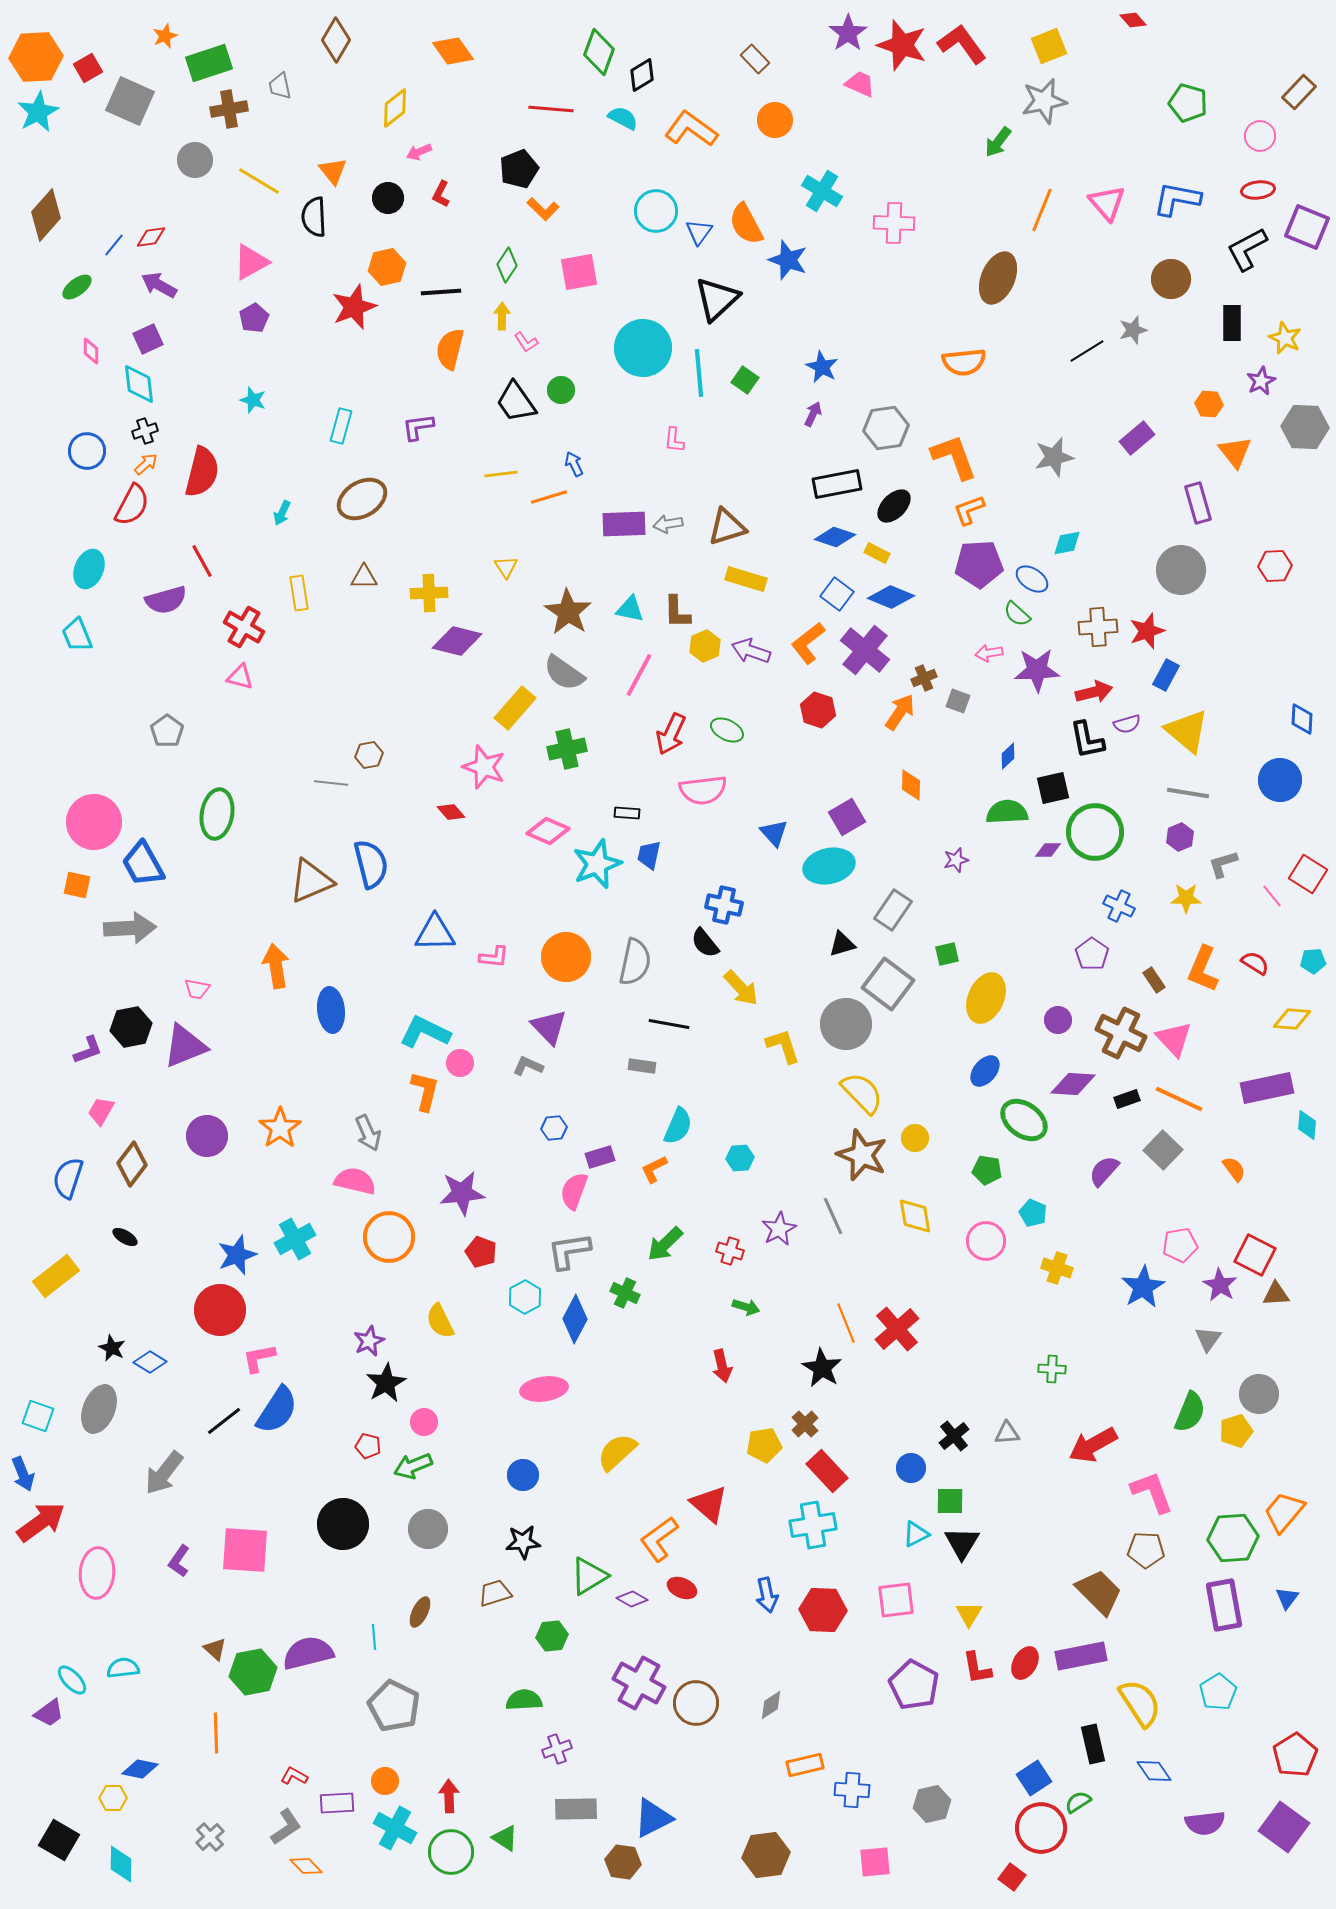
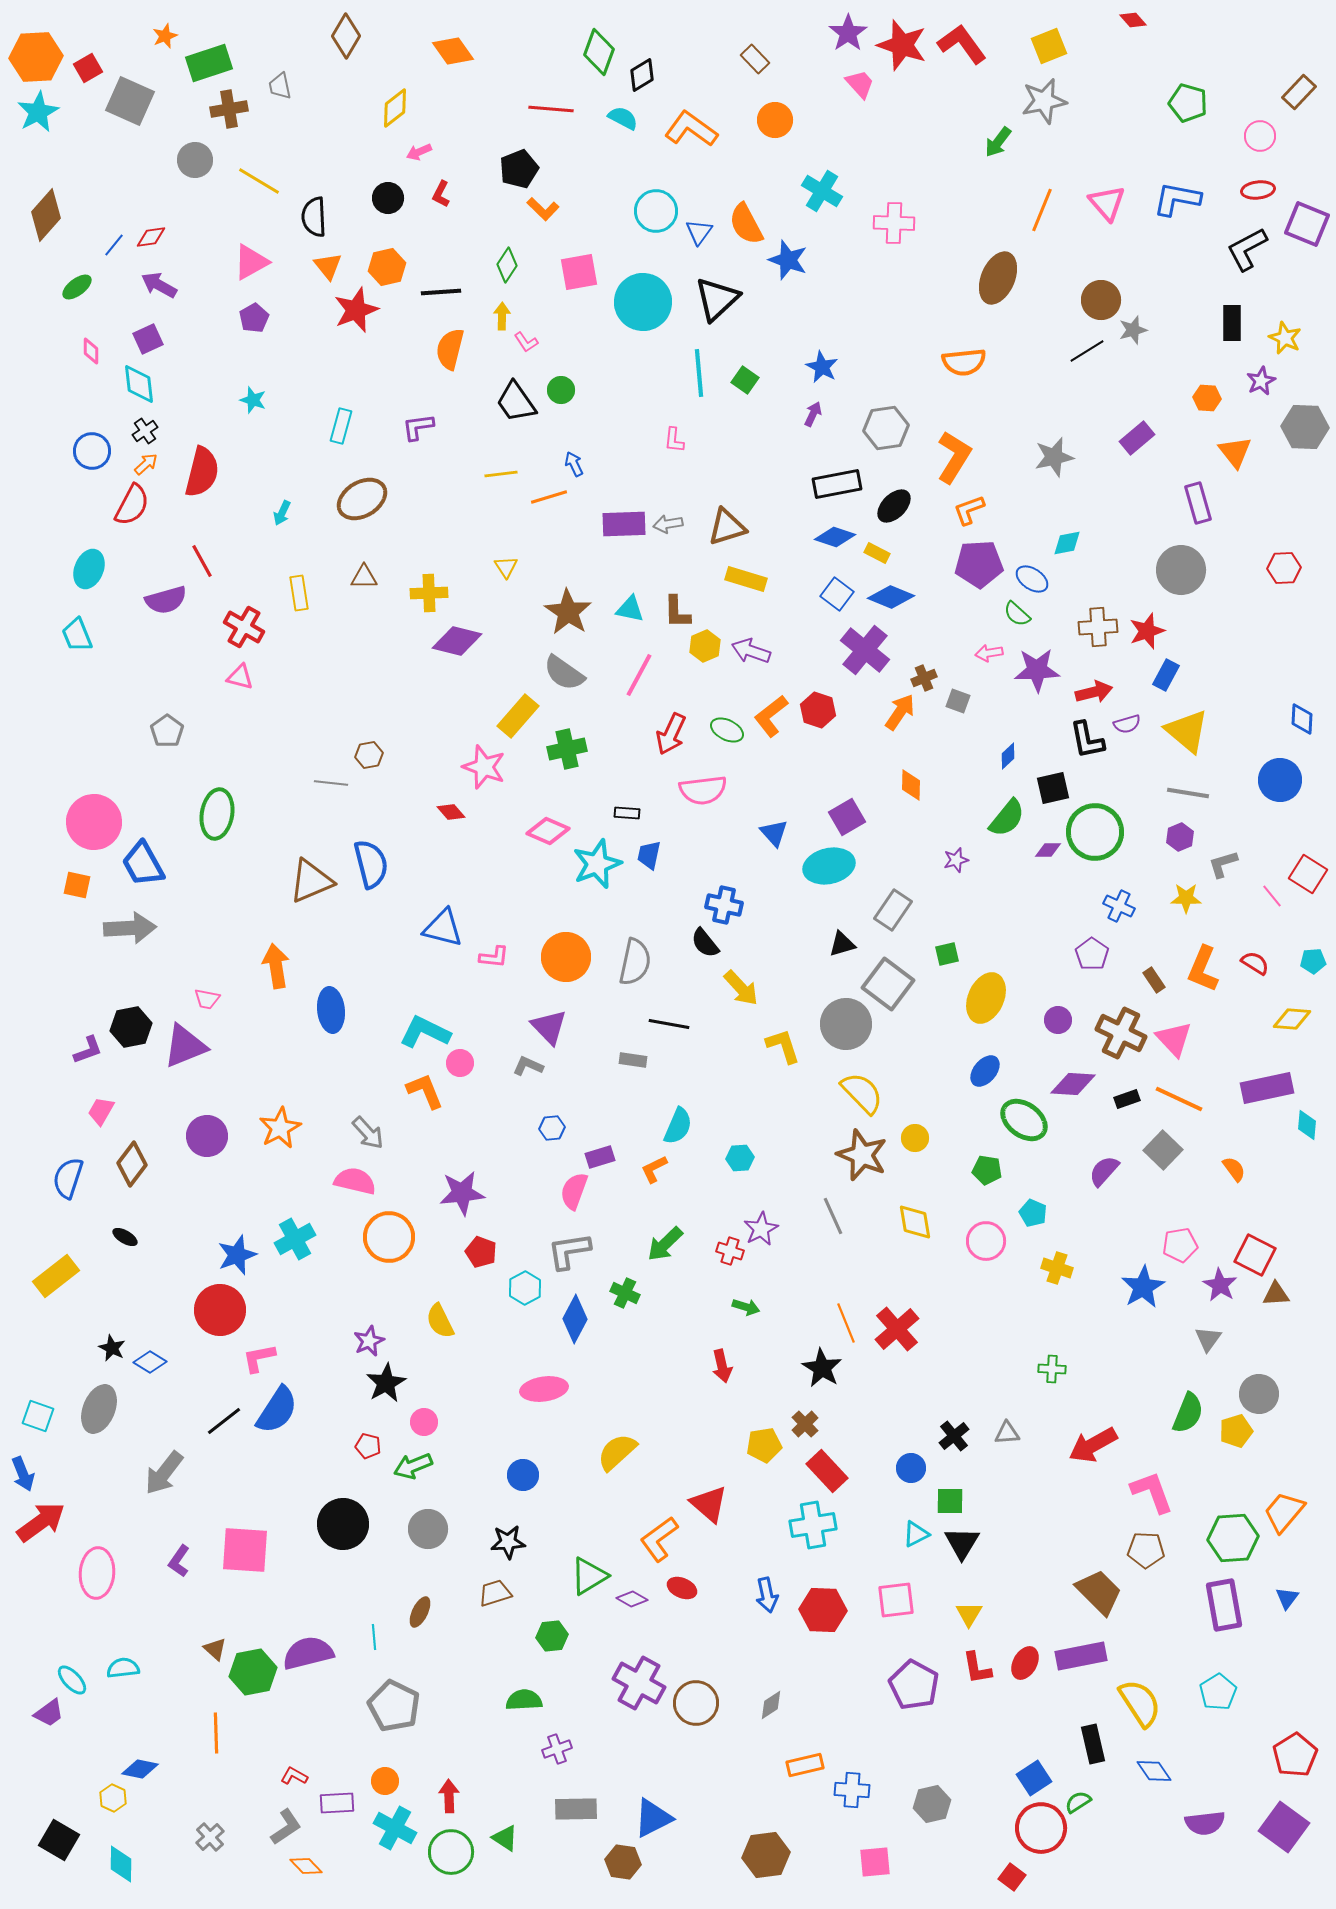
brown diamond at (336, 40): moved 10 px right, 4 px up
pink trapezoid at (860, 84): rotated 24 degrees clockwise
orange triangle at (333, 171): moved 5 px left, 95 px down
purple square at (1307, 227): moved 3 px up
brown circle at (1171, 279): moved 70 px left, 21 px down
red star at (354, 307): moved 2 px right, 3 px down
cyan circle at (643, 348): moved 46 px up
orange hexagon at (1209, 404): moved 2 px left, 6 px up
black cross at (145, 431): rotated 15 degrees counterclockwise
blue circle at (87, 451): moved 5 px right
orange L-shape at (954, 457): rotated 52 degrees clockwise
red hexagon at (1275, 566): moved 9 px right, 2 px down
orange L-shape at (808, 643): moved 37 px left, 73 px down
yellow rectangle at (515, 708): moved 3 px right, 8 px down
green semicircle at (1007, 812): moved 6 px down; rotated 132 degrees clockwise
blue triangle at (435, 933): moved 8 px right, 5 px up; rotated 15 degrees clockwise
pink trapezoid at (197, 989): moved 10 px right, 10 px down
gray rectangle at (642, 1066): moved 9 px left, 6 px up
orange L-shape at (425, 1091): rotated 36 degrees counterclockwise
orange star at (280, 1128): rotated 6 degrees clockwise
blue hexagon at (554, 1128): moved 2 px left
gray arrow at (368, 1133): rotated 18 degrees counterclockwise
yellow diamond at (915, 1216): moved 6 px down
purple star at (779, 1229): moved 18 px left
cyan hexagon at (525, 1297): moved 9 px up
green semicircle at (1190, 1412): moved 2 px left, 1 px down
black star at (523, 1542): moved 15 px left
yellow hexagon at (113, 1798): rotated 24 degrees clockwise
